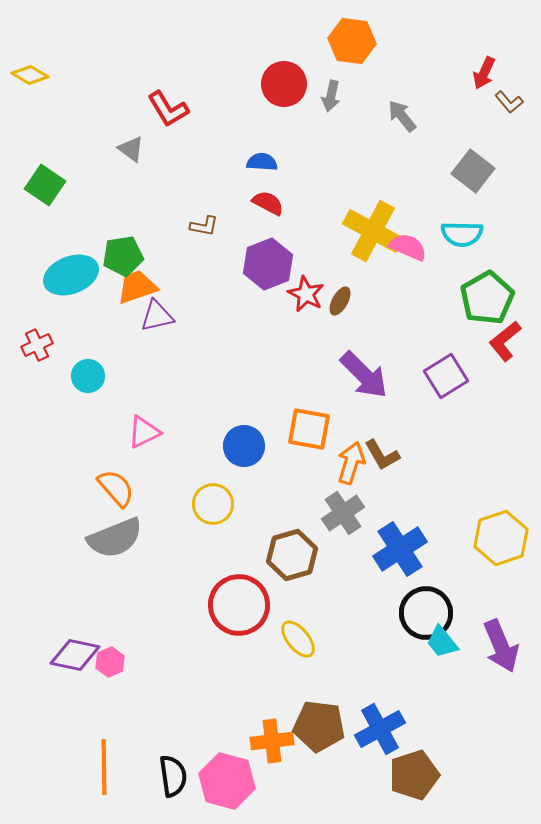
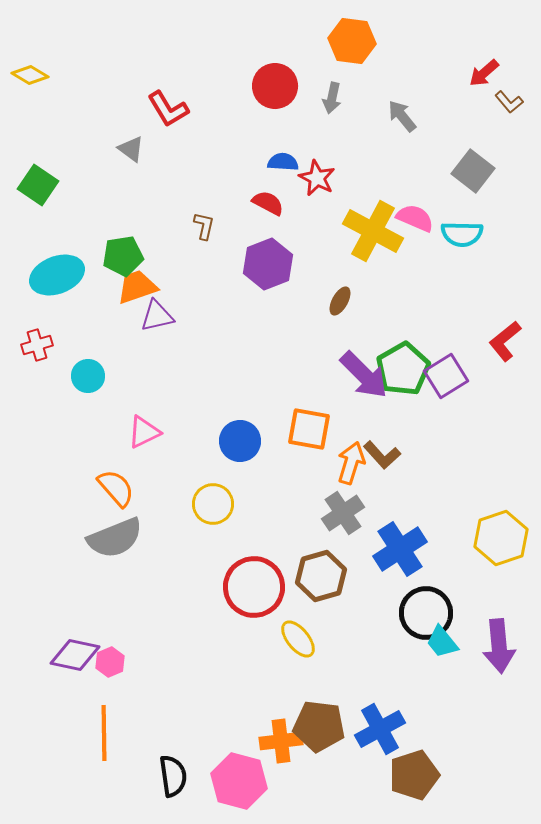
red arrow at (484, 73): rotated 24 degrees clockwise
red circle at (284, 84): moved 9 px left, 2 px down
gray arrow at (331, 96): moved 1 px right, 2 px down
blue semicircle at (262, 162): moved 21 px right
green square at (45, 185): moved 7 px left
brown L-shape at (204, 226): rotated 88 degrees counterclockwise
pink semicircle at (408, 247): moved 7 px right, 29 px up
cyan ellipse at (71, 275): moved 14 px left
red star at (306, 294): moved 11 px right, 116 px up
green pentagon at (487, 298): moved 84 px left, 71 px down
red cross at (37, 345): rotated 8 degrees clockwise
blue circle at (244, 446): moved 4 px left, 5 px up
brown L-shape at (382, 455): rotated 12 degrees counterclockwise
brown hexagon at (292, 555): moved 29 px right, 21 px down
red circle at (239, 605): moved 15 px right, 18 px up
purple arrow at (501, 646): moved 2 px left; rotated 18 degrees clockwise
orange cross at (272, 741): moved 9 px right
orange line at (104, 767): moved 34 px up
pink hexagon at (227, 781): moved 12 px right
